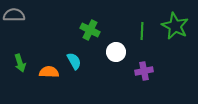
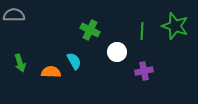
green star: rotated 8 degrees counterclockwise
white circle: moved 1 px right
orange semicircle: moved 2 px right
